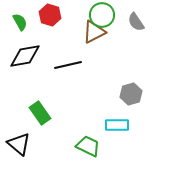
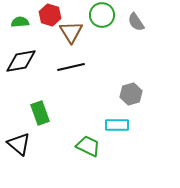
green semicircle: rotated 66 degrees counterclockwise
brown triangle: moved 23 px left; rotated 35 degrees counterclockwise
black diamond: moved 4 px left, 5 px down
black line: moved 3 px right, 2 px down
green rectangle: rotated 15 degrees clockwise
